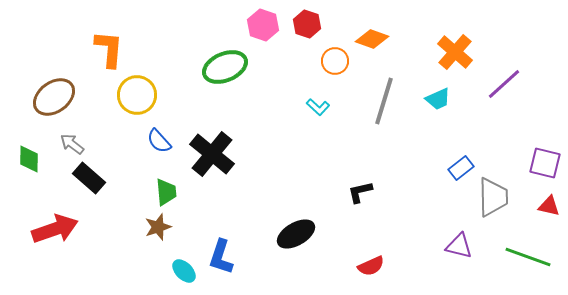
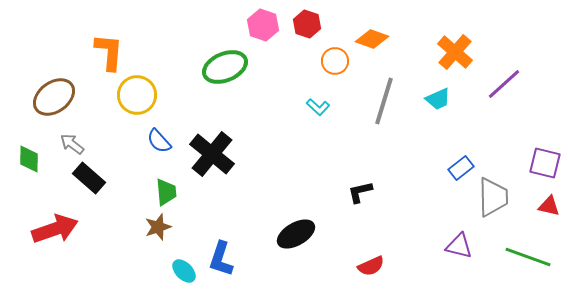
orange L-shape: moved 3 px down
blue L-shape: moved 2 px down
